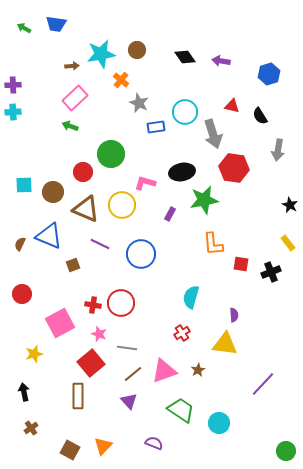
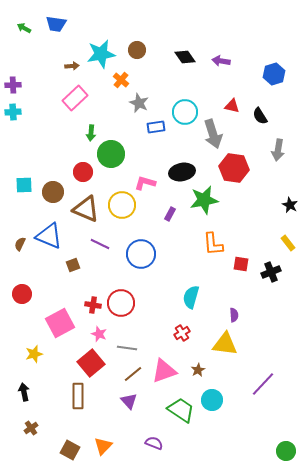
blue hexagon at (269, 74): moved 5 px right
green arrow at (70, 126): moved 21 px right, 7 px down; rotated 105 degrees counterclockwise
cyan circle at (219, 423): moved 7 px left, 23 px up
